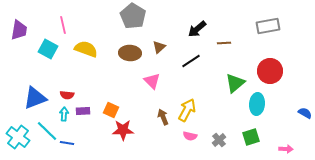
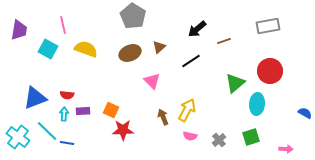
brown line: moved 2 px up; rotated 16 degrees counterclockwise
brown ellipse: rotated 25 degrees counterclockwise
